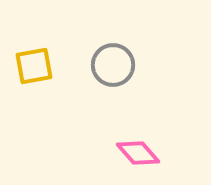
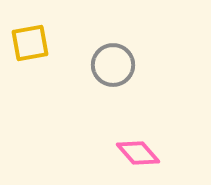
yellow square: moved 4 px left, 23 px up
